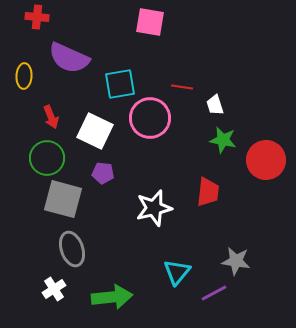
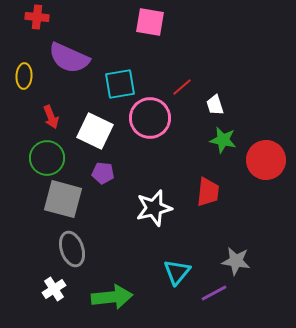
red line: rotated 50 degrees counterclockwise
